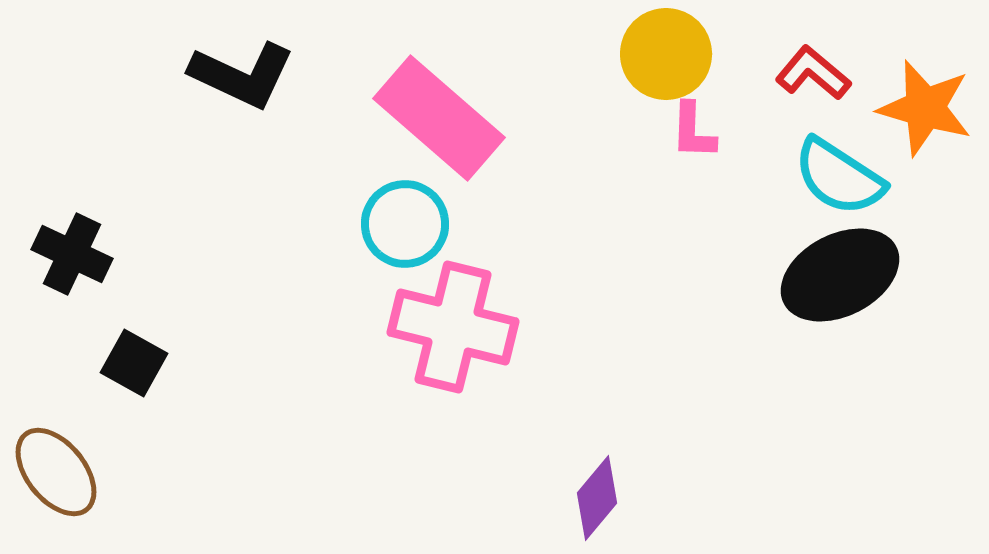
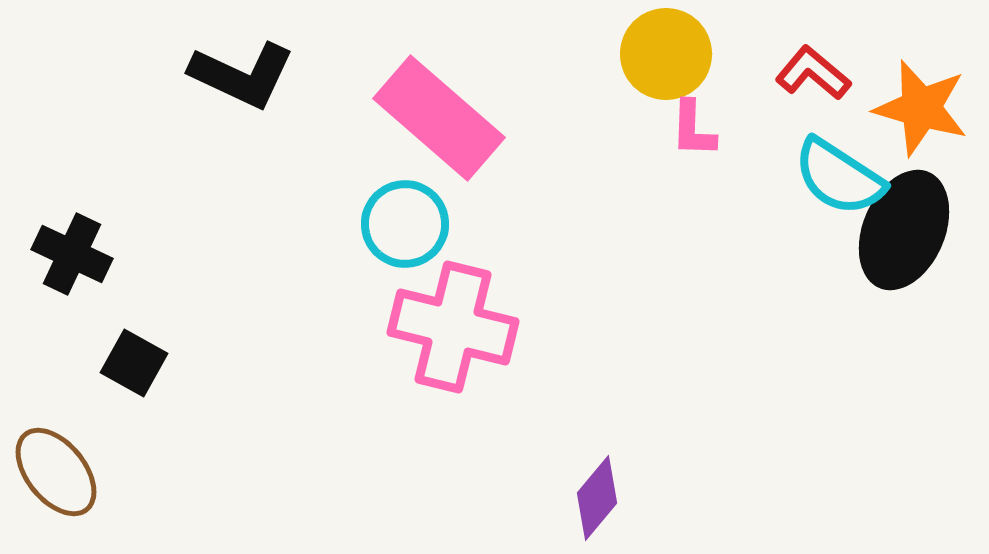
orange star: moved 4 px left
pink L-shape: moved 2 px up
black ellipse: moved 64 px right, 45 px up; rotated 40 degrees counterclockwise
